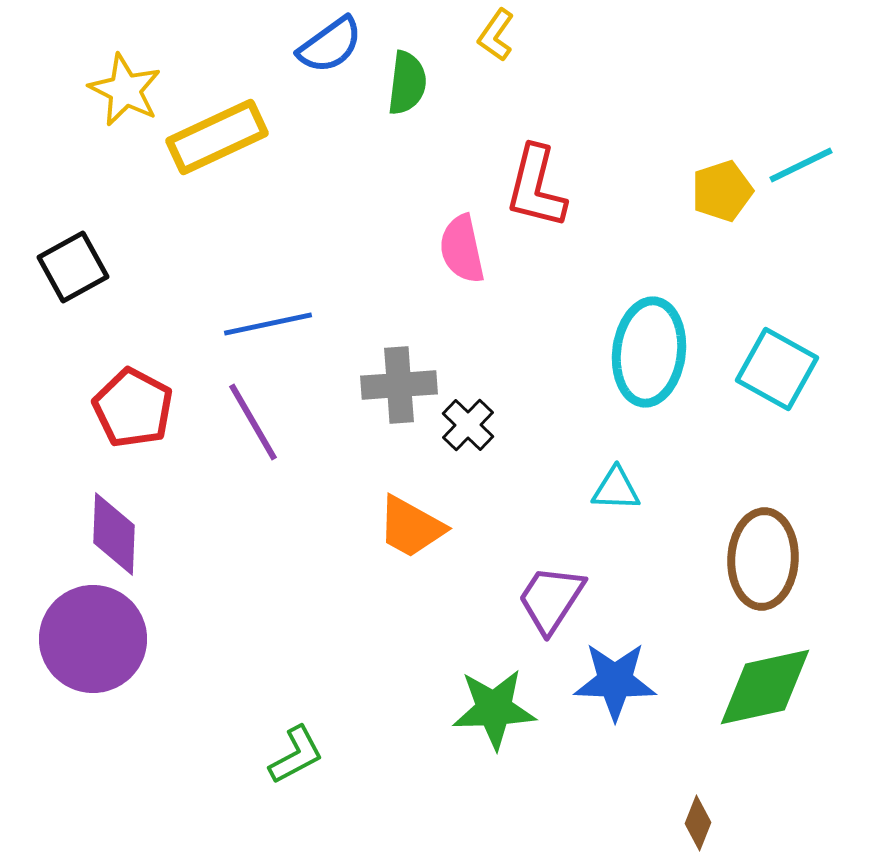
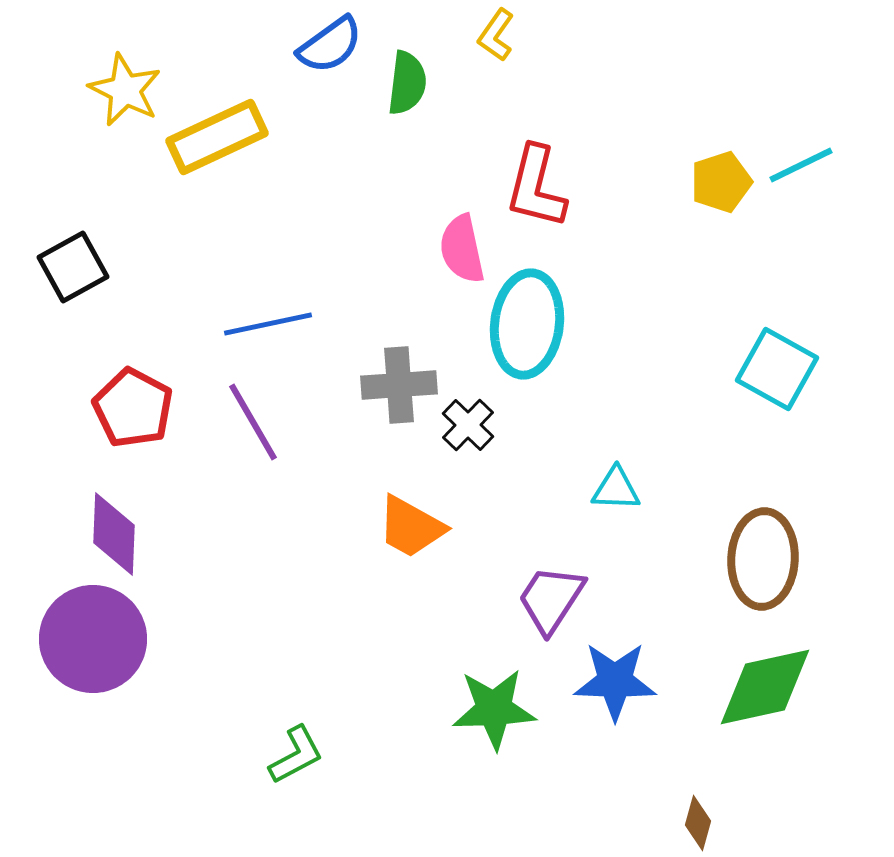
yellow pentagon: moved 1 px left, 9 px up
cyan ellipse: moved 122 px left, 28 px up
brown diamond: rotated 6 degrees counterclockwise
